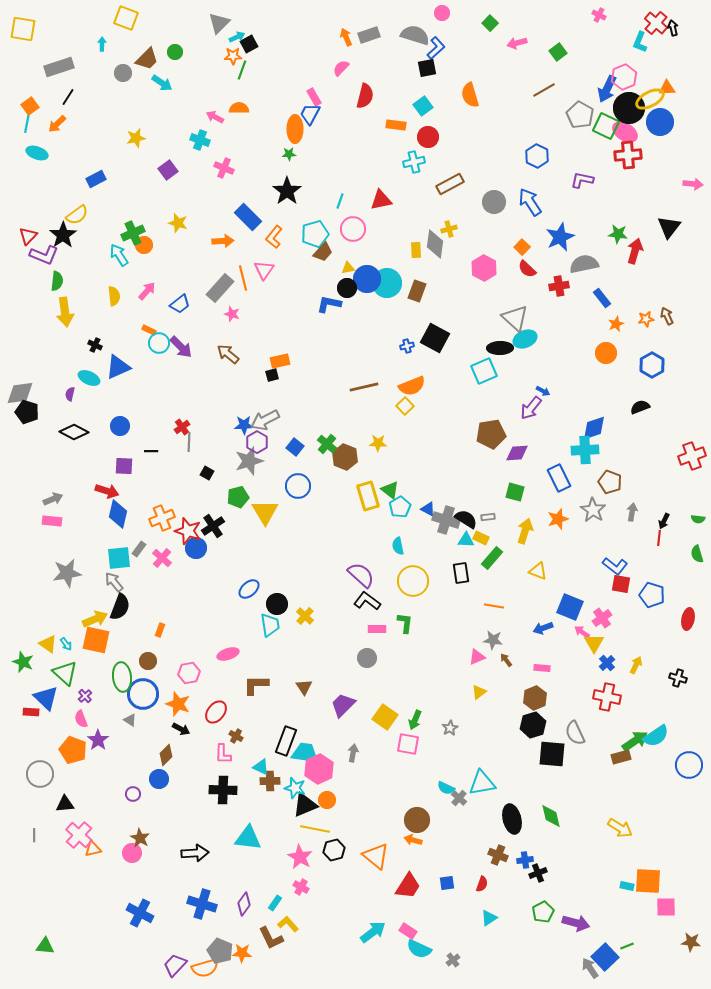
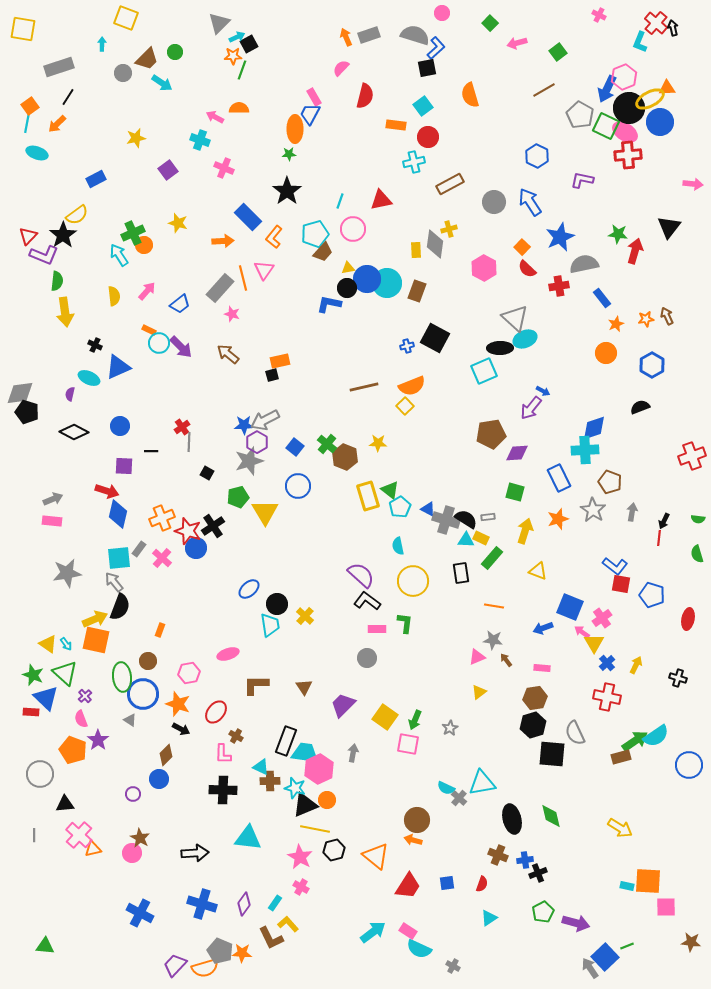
green star at (23, 662): moved 10 px right, 13 px down
brown hexagon at (535, 698): rotated 15 degrees clockwise
gray cross at (453, 960): moved 6 px down; rotated 24 degrees counterclockwise
